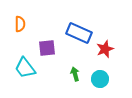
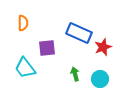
orange semicircle: moved 3 px right, 1 px up
red star: moved 2 px left, 2 px up
